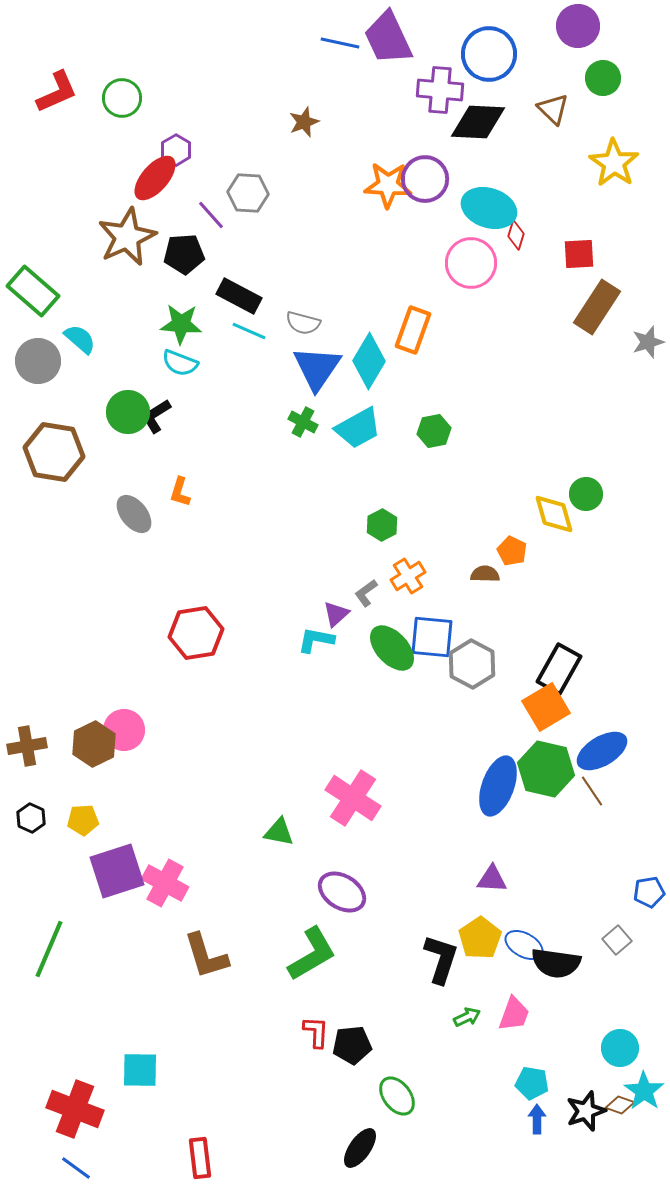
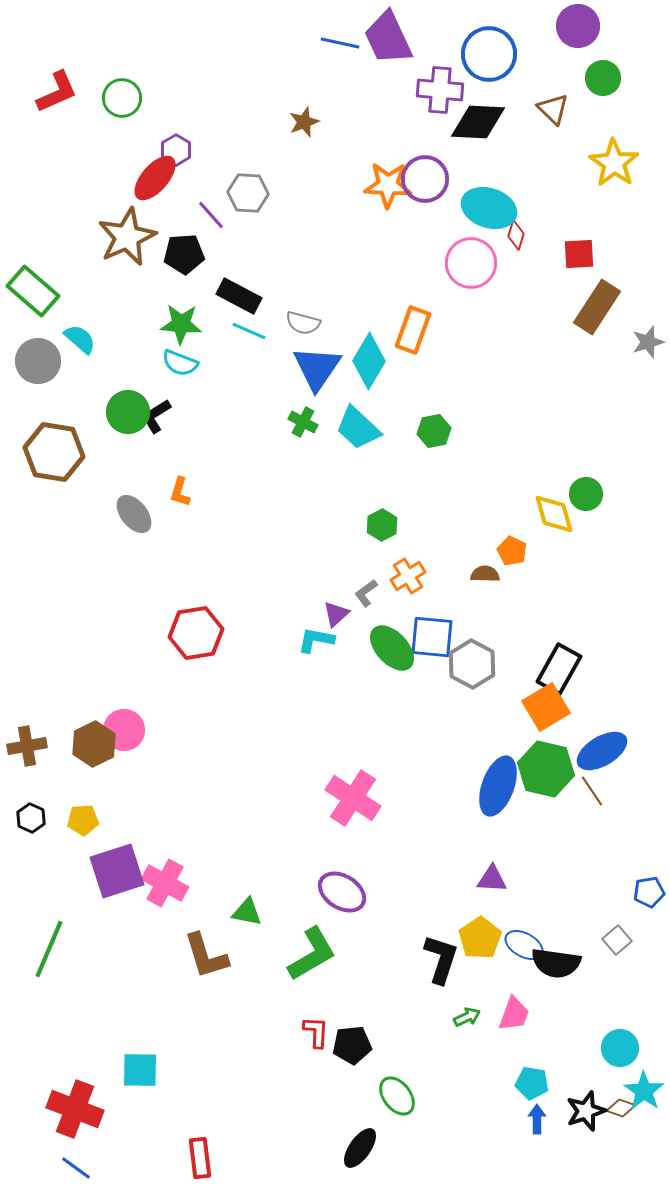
cyan trapezoid at (358, 428): rotated 72 degrees clockwise
green triangle at (279, 832): moved 32 px left, 80 px down
brown diamond at (620, 1105): moved 1 px right, 3 px down
